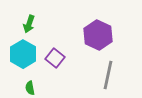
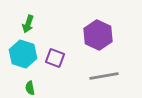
green arrow: moved 1 px left
cyan hexagon: rotated 12 degrees counterclockwise
purple square: rotated 18 degrees counterclockwise
gray line: moved 4 px left, 1 px down; rotated 68 degrees clockwise
